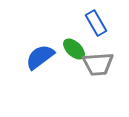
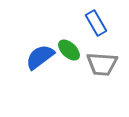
green ellipse: moved 5 px left, 1 px down
gray trapezoid: moved 4 px right; rotated 8 degrees clockwise
